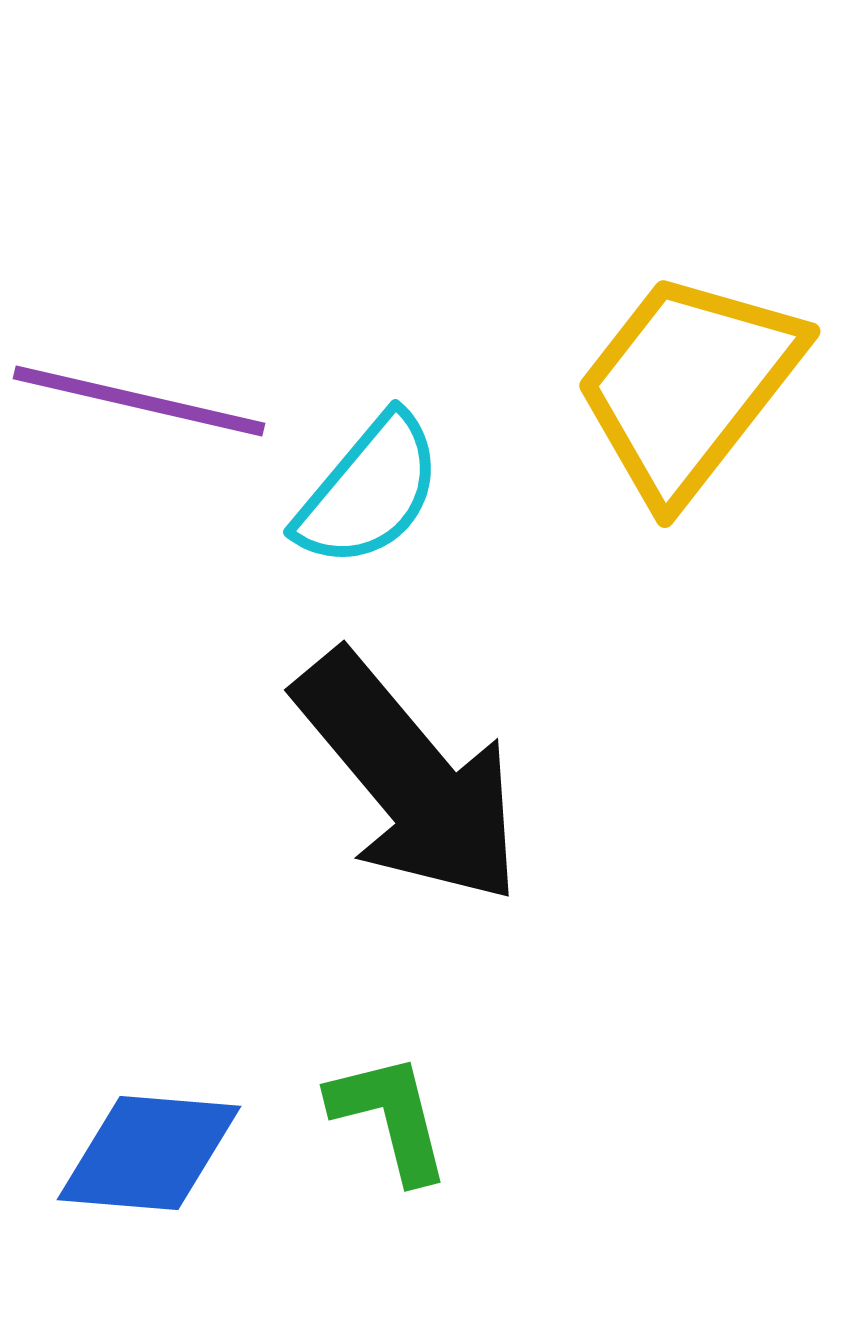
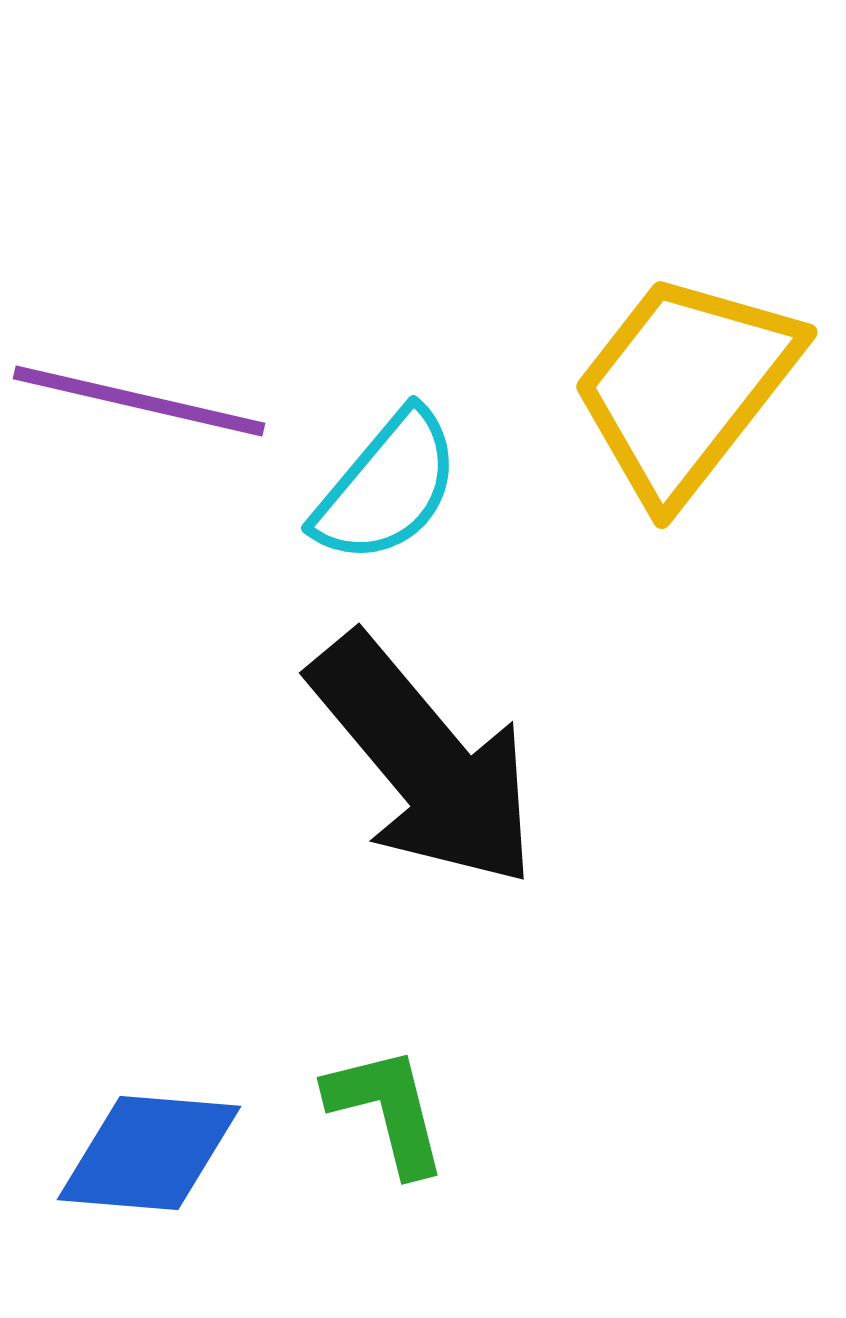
yellow trapezoid: moved 3 px left, 1 px down
cyan semicircle: moved 18 px right, 4 px up
black arrow: moved 15 px right, 17 px up
green L-shape: moved 3 px left, 7 px up
